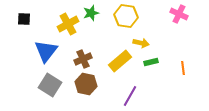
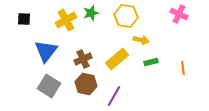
yellow cross: moved 2 px left, 4 px up
yellow arrow: moved 3 px up
yellow rectangle: moved 3 px left, 2 px up
gray square: moved 1 px left, 1 px down
purple line: moved 16 px left
